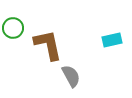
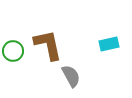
green circle: moved 23 px down
cyan rectangle: moved 3 px left, 4 px down
